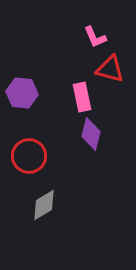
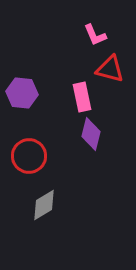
pink L-shape: moved 2 px up
